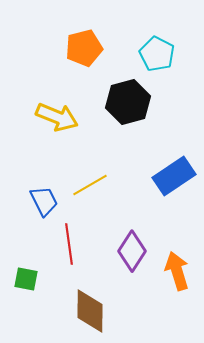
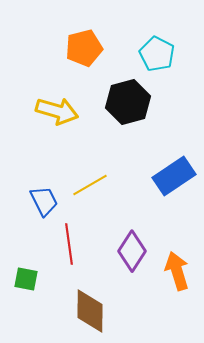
yellow arrow: moved 6 px up; rotated 6 degrees counterclockwise
